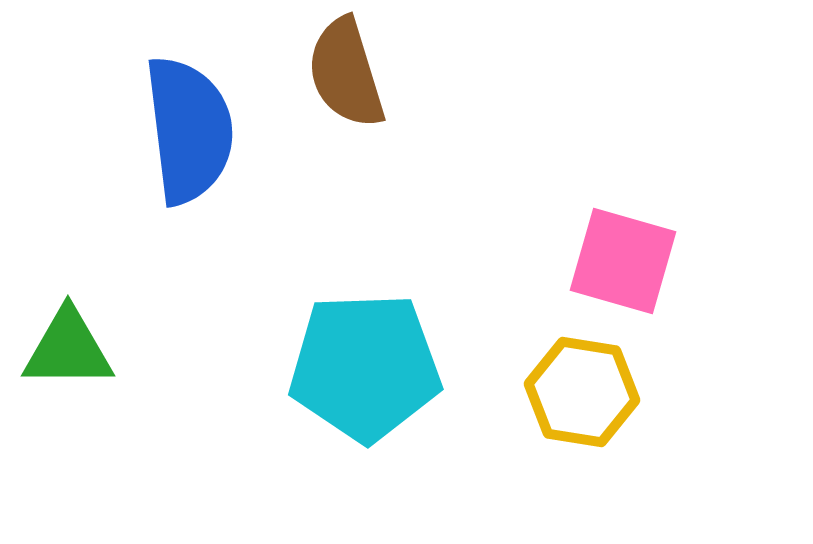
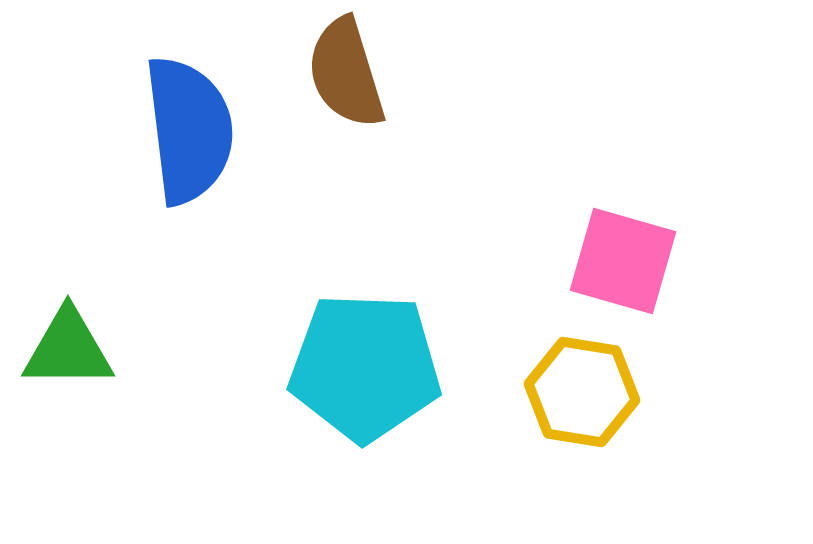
cyan pentagon: rotated 4 degrees clockwise
